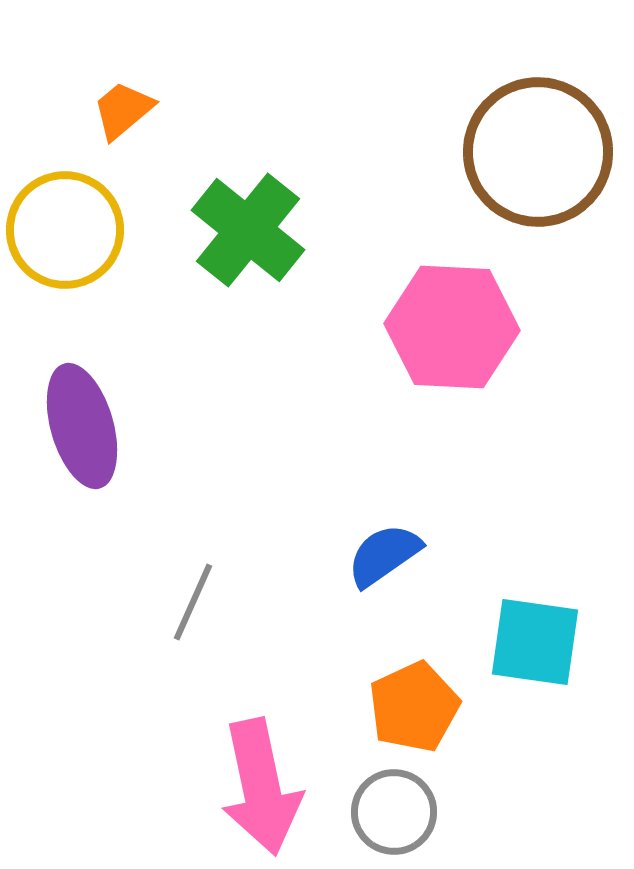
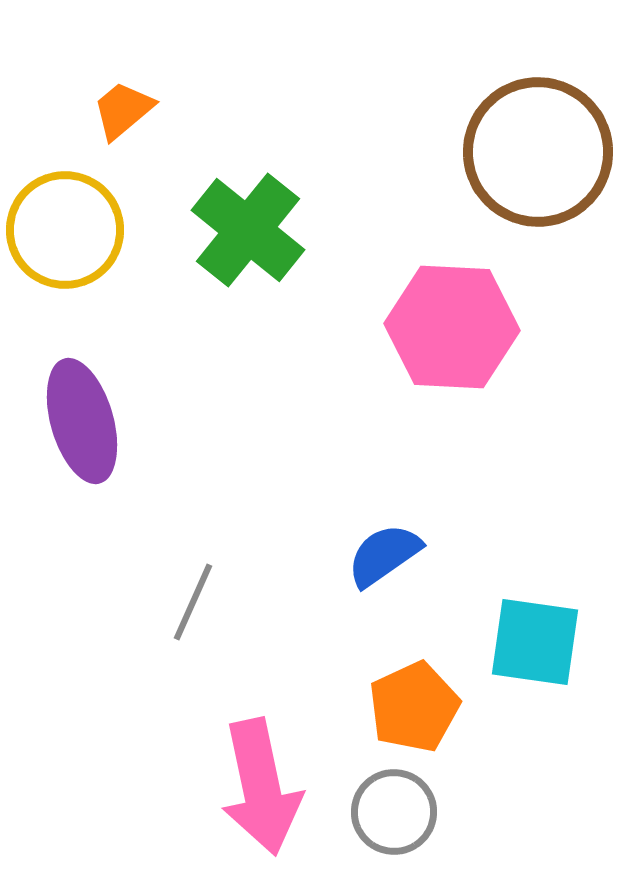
purple ellipse: moved 5 px up
